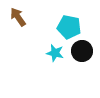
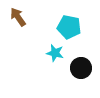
black circle: moved 1 px left, 17 px down
